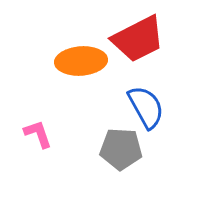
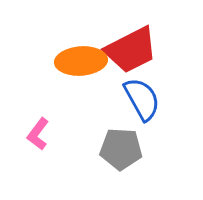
red trapezoid: moved 7 px left, 11 px down
blue semicircle: moved 4 px left, 8 px up
pink L-shape: rotated 124 degrees counterclockwise
